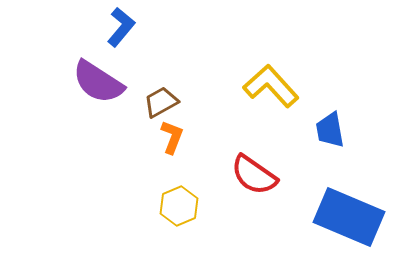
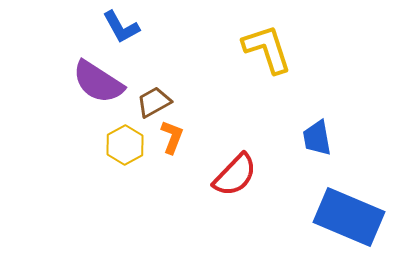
blue L-shape: rotated 111 degrees clockwise
yellow L-shape: moved 4 px left, 37 px up; rotated 24 degrees clockwise
brown trapezoid: moved 7 px left
blue trapezoid: moved 13 px left, 8 px down
red semicircle: moved 19 px left; rotated 81 degrees counterclockwise
yellow hexagon: moved 54 px left, 61 px up; rotated 6 degrees counterclockwise
